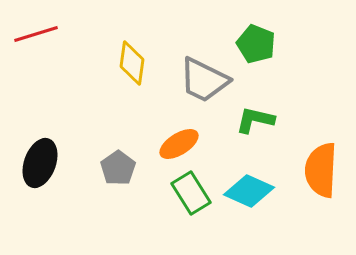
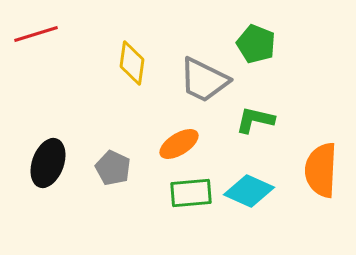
black ellipse: moved 8 px right
gray pentagon: moved 5 px left; rotated 12 degrees counterclockwise
green rectangle: rotated 63 degrees counterclockwise
